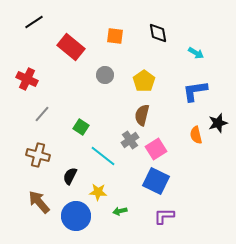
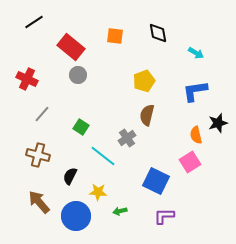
gray circle: moved 27 px left
yellow pentagon: rotated 15 degrees clockwise
brown semicircle: moved 5 px right
gray cross: moved 3 px left, 2 px up
pink square: moved 34 px right, 13 px down
